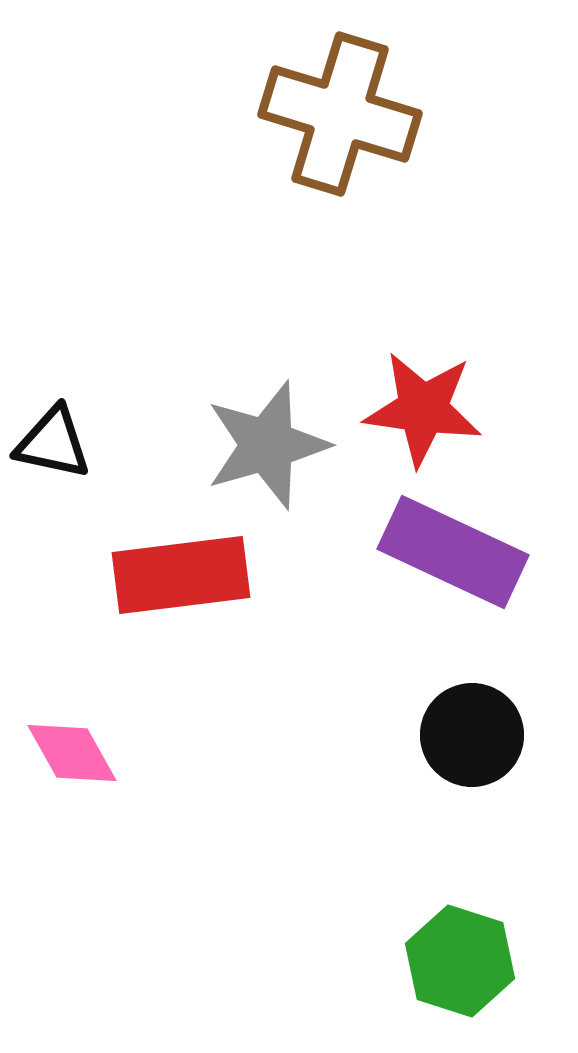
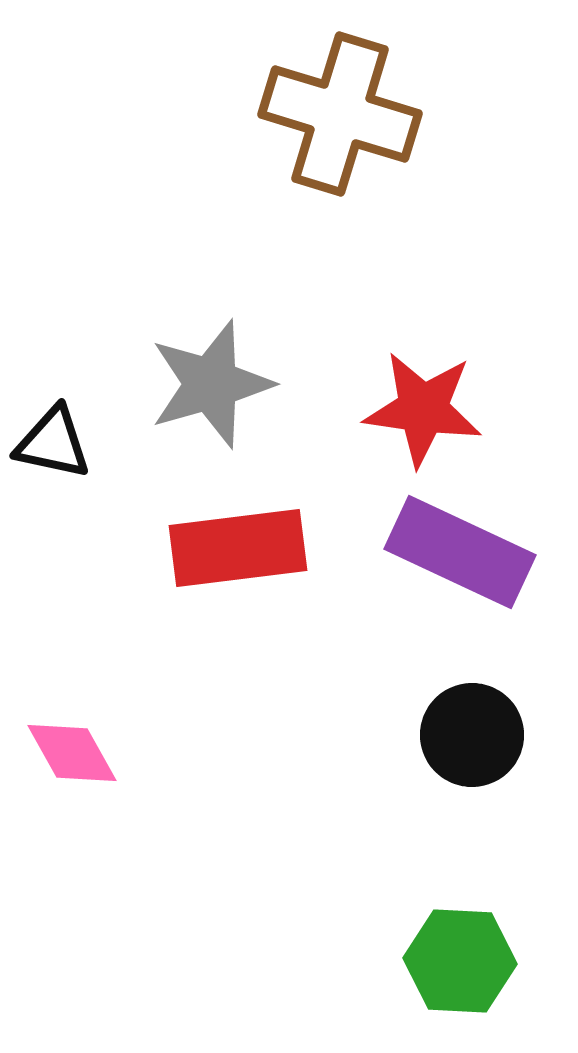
gray star: moved 56 px left, 61 px up
purple rectangle: moved 7 px right
red rectangle: moved 57 px right, 27 px up
green hexagon: rotated 15 degrees counterclockwise
